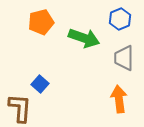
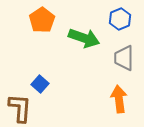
orange pentagon: moved 1 px right, 2 px up; rotated 20 degrees counterclockwise
